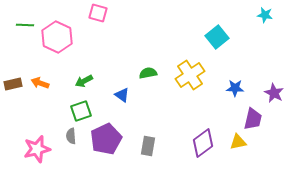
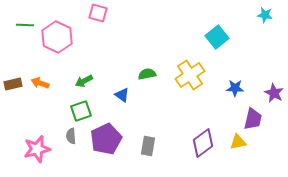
green semicircle: moved 1 px left, 1 px down
